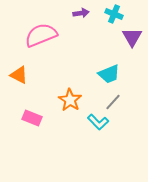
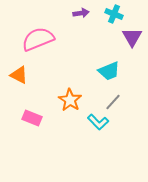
pink semicircle: moved 3 px left, 4 px down
cyan trapezoid: moved 3 px up
